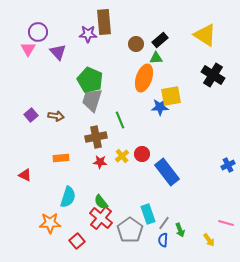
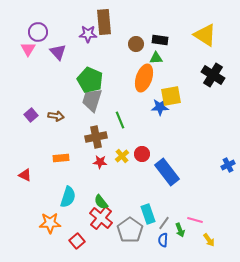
black rectangle: rotated 49 degrees clockwise
pink line: moved 31 px left, 3 px up
